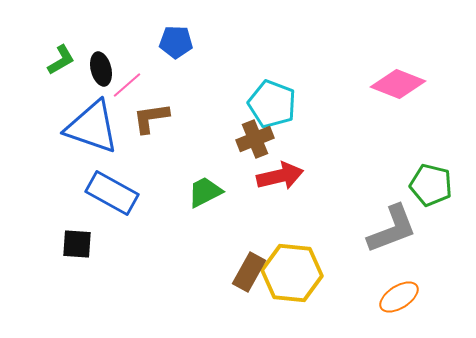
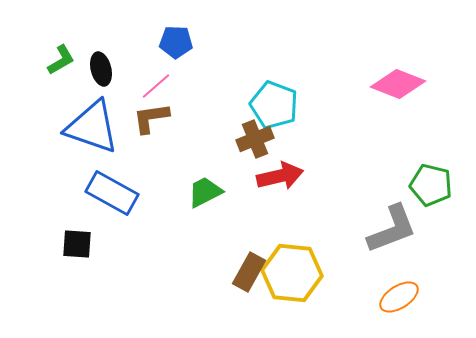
pink line: moved 29 px right, 1 px down
cyan pentagon: moved 2 px right, 1 px down
